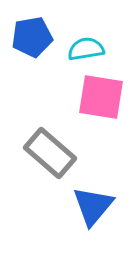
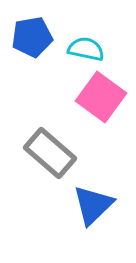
cyan semicircle: rotated 21 degrees clockwise
pink square: rotated 27 degrees clockwise
blue triangle: moved 1 px up; rotated 6 degrees clockwise
